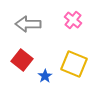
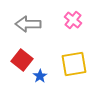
yellow square: rotated 32 degrees counterclockwise
blue star: moved 5 px left
